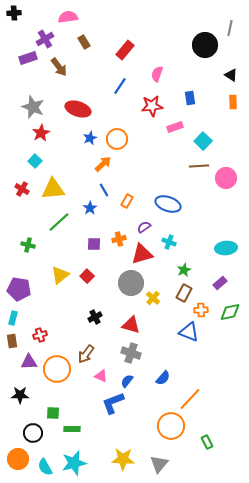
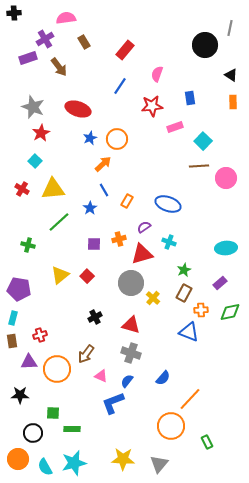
pink semicircle at (68, 17): moved 2 px left, 1 px down
